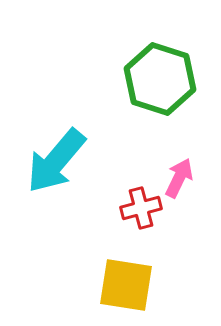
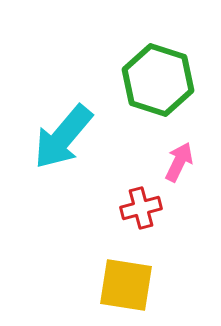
green hexagon: moved 2 px left, 1 px down
cyan arrow: moved 7 px right, 24 px up
pink arrow: moved 16 px up
